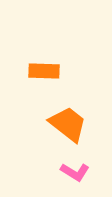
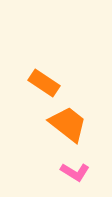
orange rectangle: moved 12 px down; rotated 32 degrees clockwise
